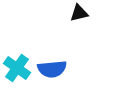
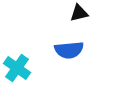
blue semicircle: moved 17 px right, 19 px up
